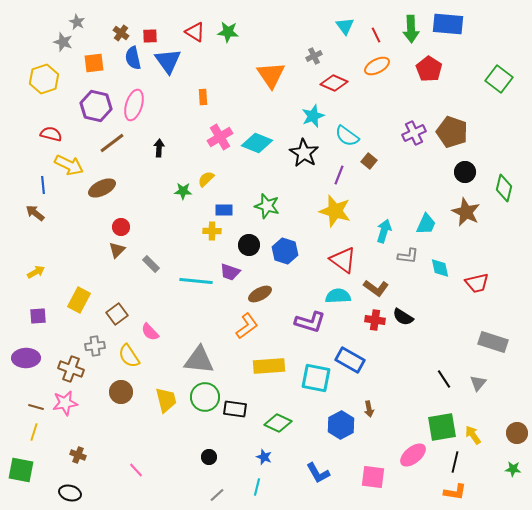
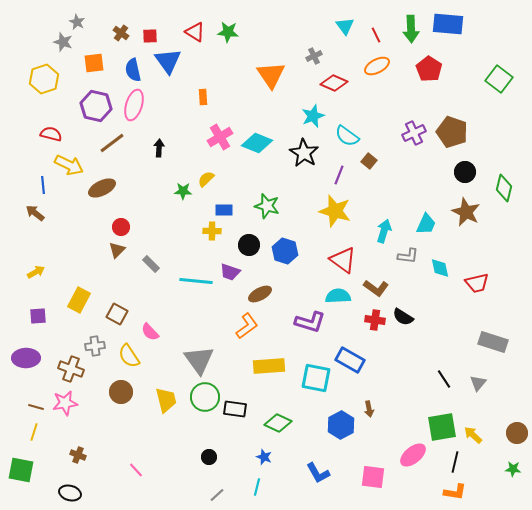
blue semicircle at (133, 58): moved 12 px down
brown square at (117, 314): rotated 25 degrees counterclockwise
gray triangle at (199, 360): rotated 48 degrees clockwise
yellow arrow at (473, 435): rotated 12 degrees counterclockwise
